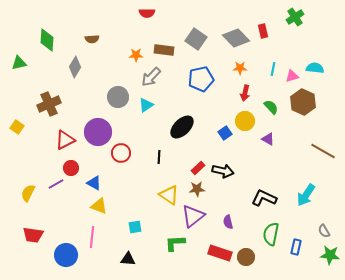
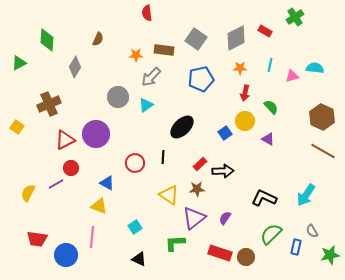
red semicircle at (147, 13): rotated 84 degrees clockwise
red rectangle at (263, 31): moved 2 px right; rotated 48 degrees counterclockwise
gray diamond at (236, 38): rotated 72 degrees counterclockwise
brown semicircle at (92, 39): moved 6 px right; rotated 64 degrees counterclockwise
green triangle at (19, 63): rotated 14 degrees counterclockwise
cyan line at (273, 69): moved 3 px left, 4 px up
brown hexagon at (303, 102): moved 19 px right, 15 px down
purple circle at (98, 132): moved 2 px left, 2 px down
red circle at (121, 153): moved 14 px right, 10 px down
black line at (159, 157): moved 4 px right
red rectangle at (198, 168): moved 2 px right, 4 px up
black arrow at (223, 171): rotated 15 degrees counterclockwise
blue triangle at (94, 183): moved 13 px right
purple triangle at (193, 216): moved 1 px right, 2 px down
purple semicircle at (228, 222): moved 3 px left, 4 px up; rotated 48 degrees clockwise
cyan square at (135, 227): rotated 24 degrees counterclockwise
gray semicircle at (324, 231): moved 12 px left
green semicircle at (271, 234): rotated 35 degrees clockwise
red trapezoid at (33, 235): moved 4 px right, 4 px down
green star at (330, 255): rotated 18 degrees counterclockwise
black triangle at (128, 259): moved 11 px right; rotated 21 degrees clockwise
